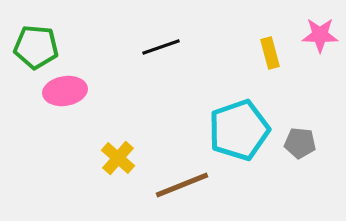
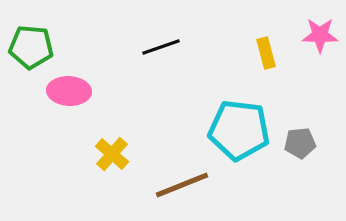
green pentagon: moved 5 px left
yellow rectangle: moved 4 px left
pink ellipse: moved 4 px right; rotated 12 degrees clockwise
cyan pentagon: rotated 26 degrees clockwise
gray pentagon: rotated 12 degrees counterclockwise
yellow cross: moved 6 px left, 4 px up
